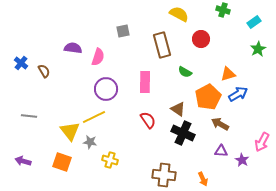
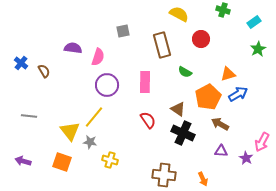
purple circle: moved 1 px right, 4 px up
yellow line: rotated 25 degrees counterclockwise
purple star: moved 4 px right, 2 px up
